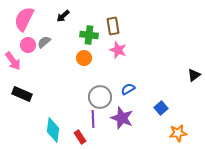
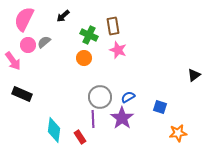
green cross: rotated 18 degrees clockwise
blue semicircle: moved 8 px down
blue square: moved 1 px left, 1 px up; rotated 32 degrees counterclockwise
purple star: rotated 15 degrees clockwise
cyan diamond: moved 1 px right
